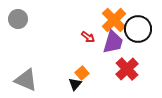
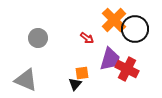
gray circle: moved 20 px right, 19 px down
black circle: moved 3 px left
red arrow: moved 1 px left, 1 px down
purple trapezoid: moved 3 px left, 17 px down
red cross: rotated 20 degrees counterclockwise
orange square: rotated 32 degrees clockwise
